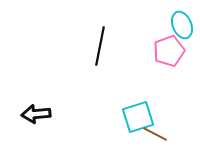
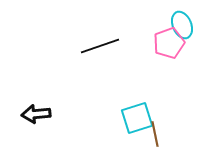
black line: rotated 60 degrees clockwise
pink pentagon: moved 8 px up
cyan square: moved 1 px left, 1 px down
brown line: rotated 50 degrees clockwise
